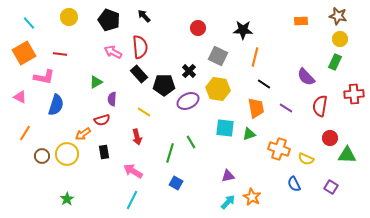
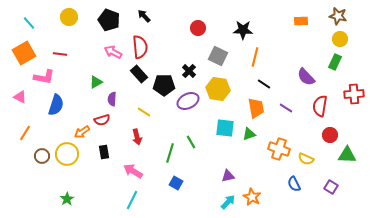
orange arrow at (83, 134): moved 1 px left, 2 px up
red circle at (330, 138): moved 3 px up
